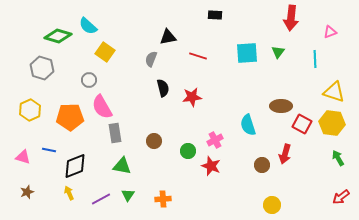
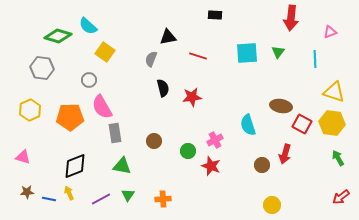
gray hexagon at (42, 68): rotated 10 degrees counterclockwise
brown ellipse at (281, 106): rotated 10 degrees clockwise
blue line at (49, 150): moved 49 px down
brown star at (27, 192): rotated 16 degrees clockwise
